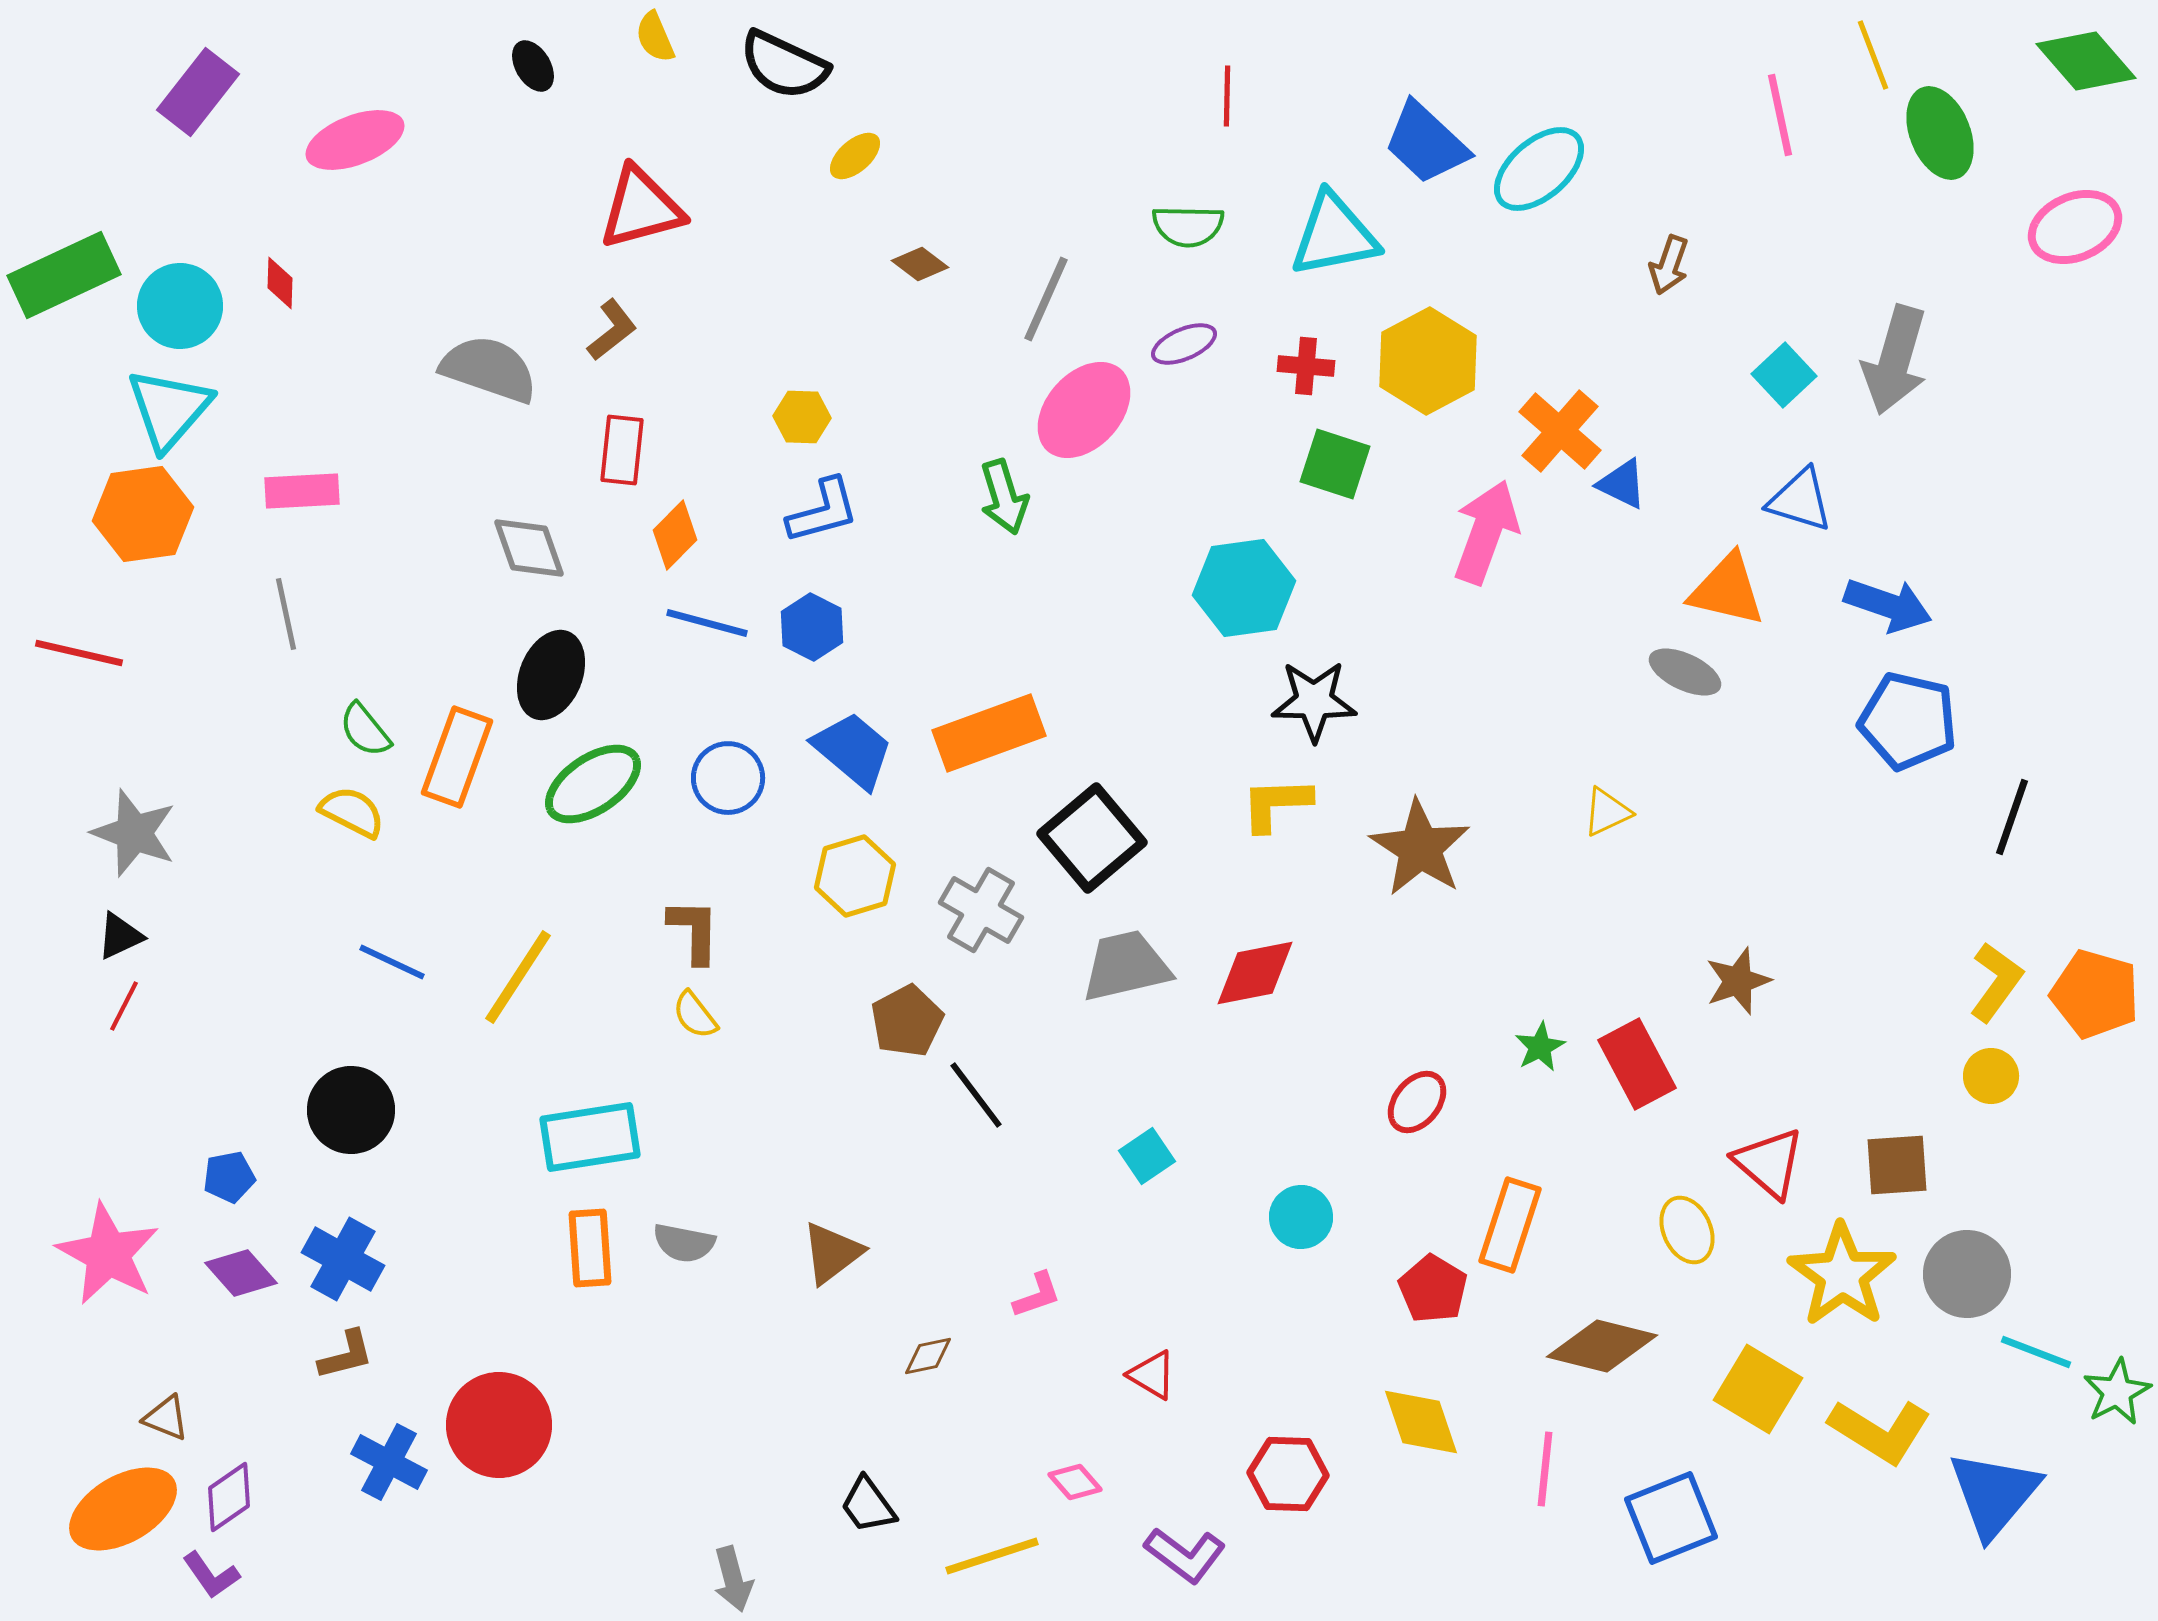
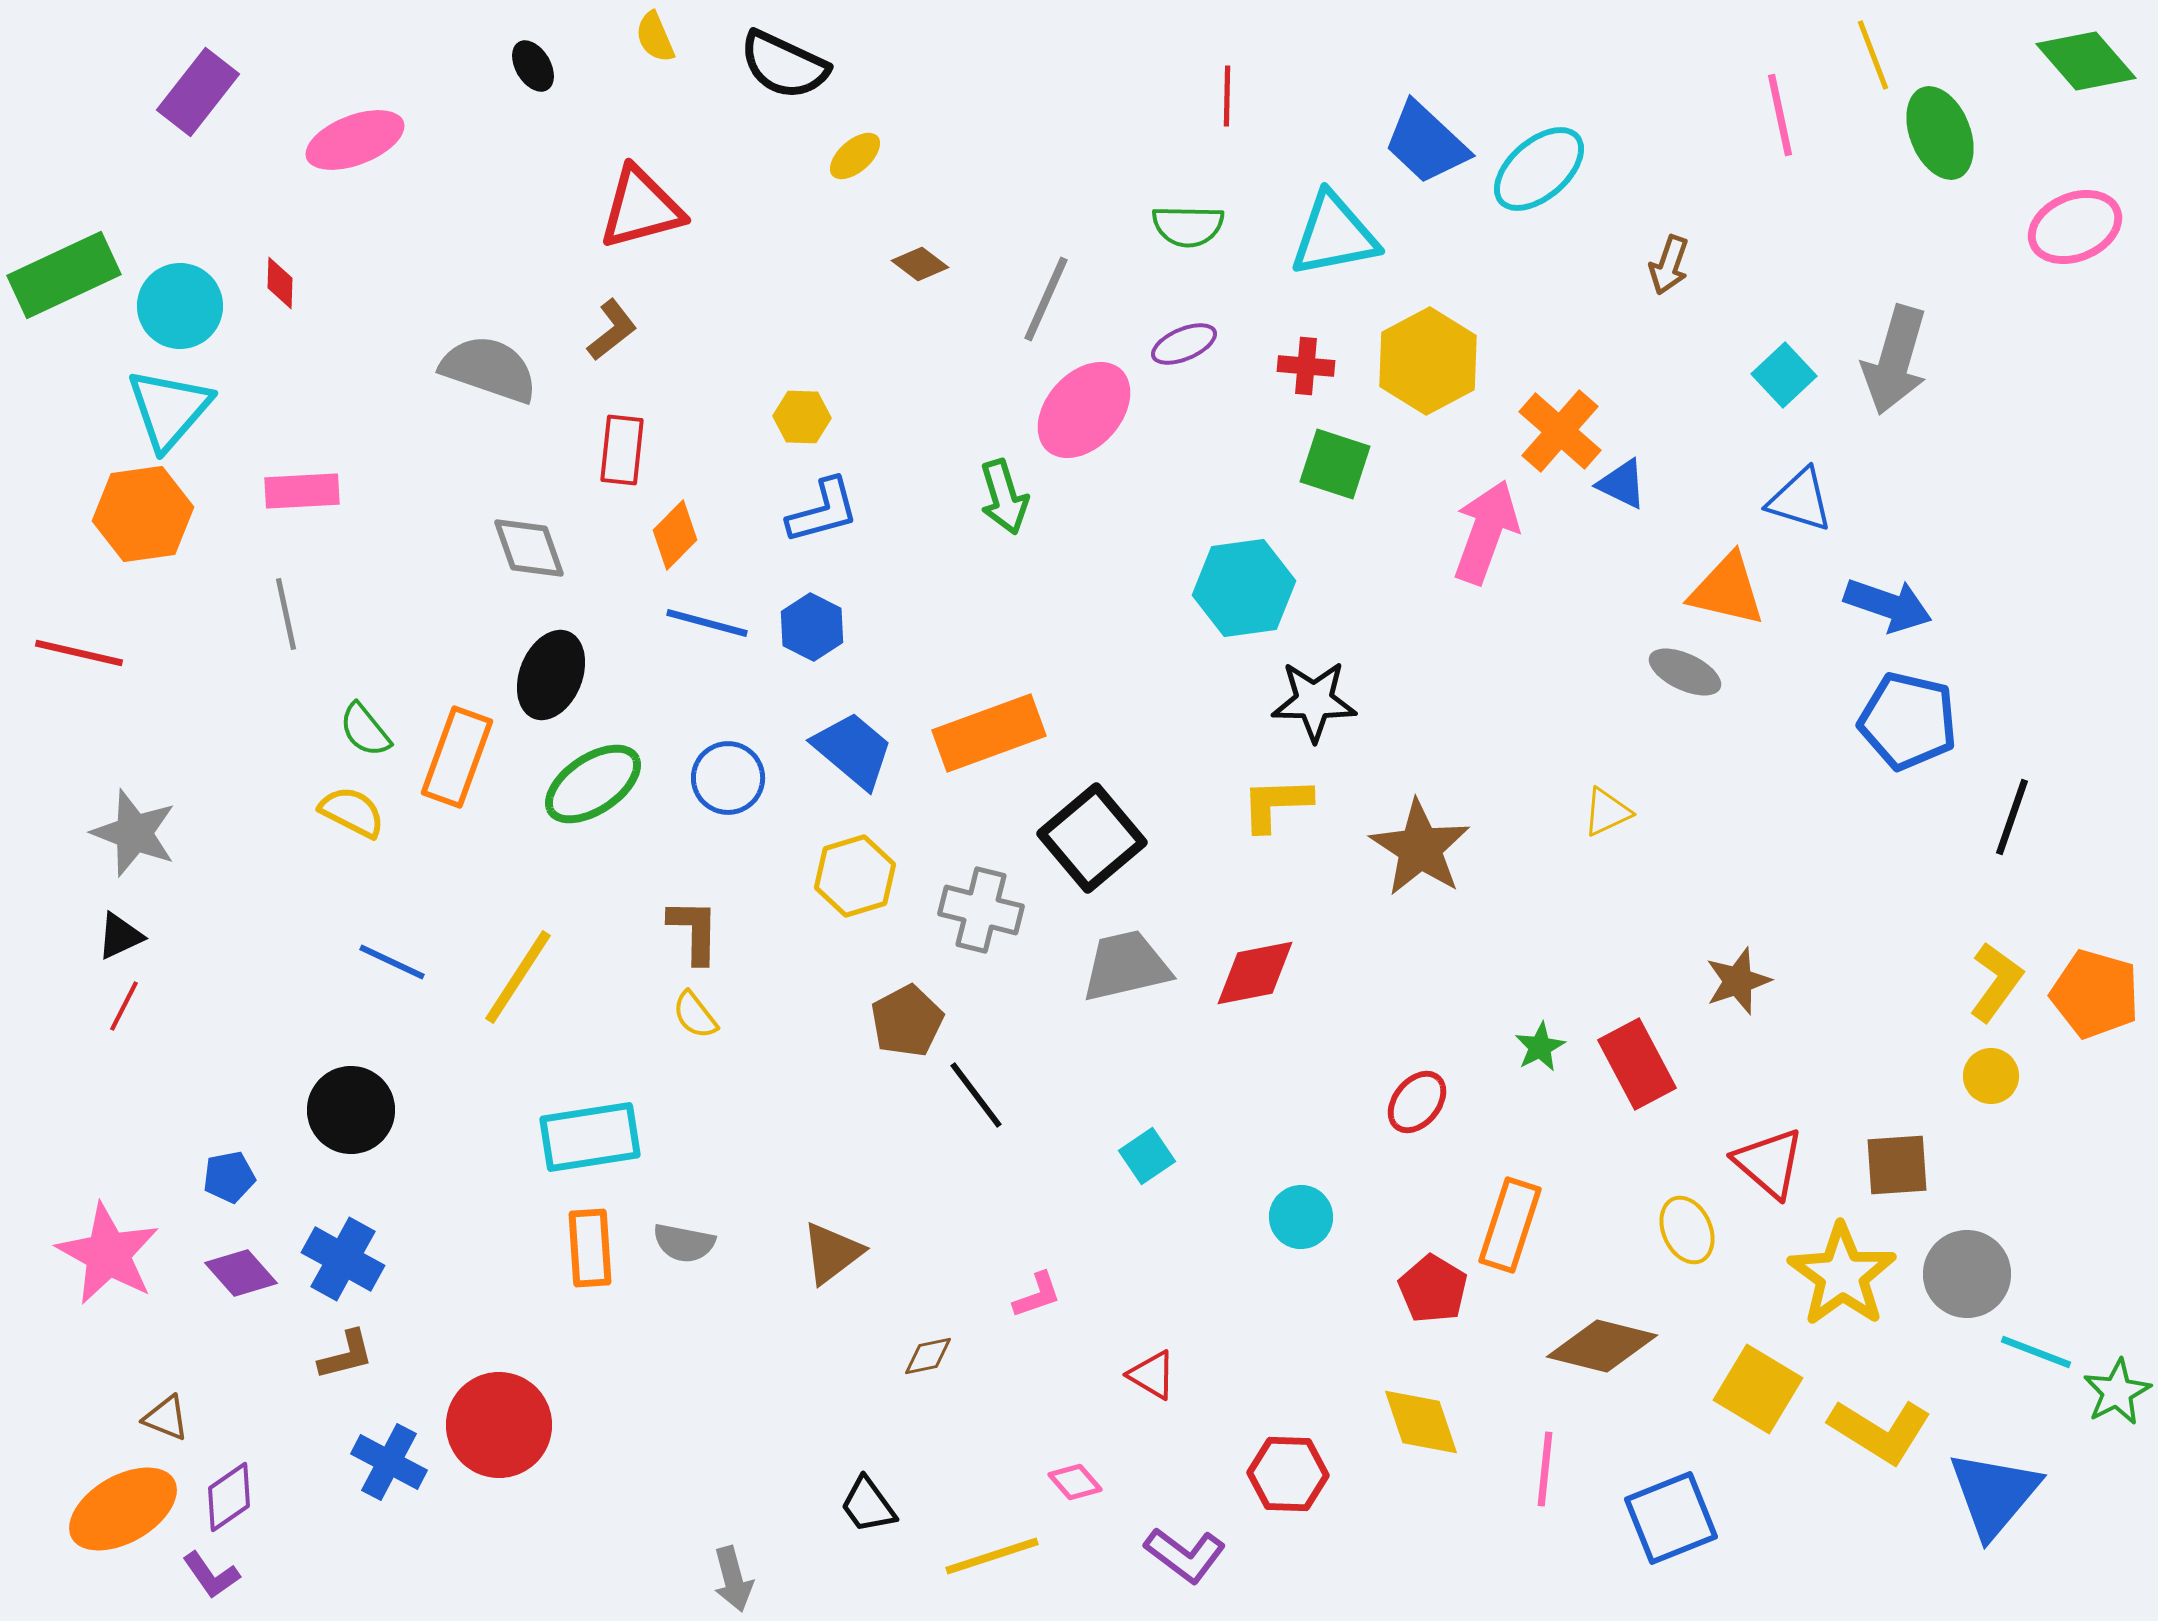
gray cross at (981, 910): rotated 16 degrees counterclockwise
